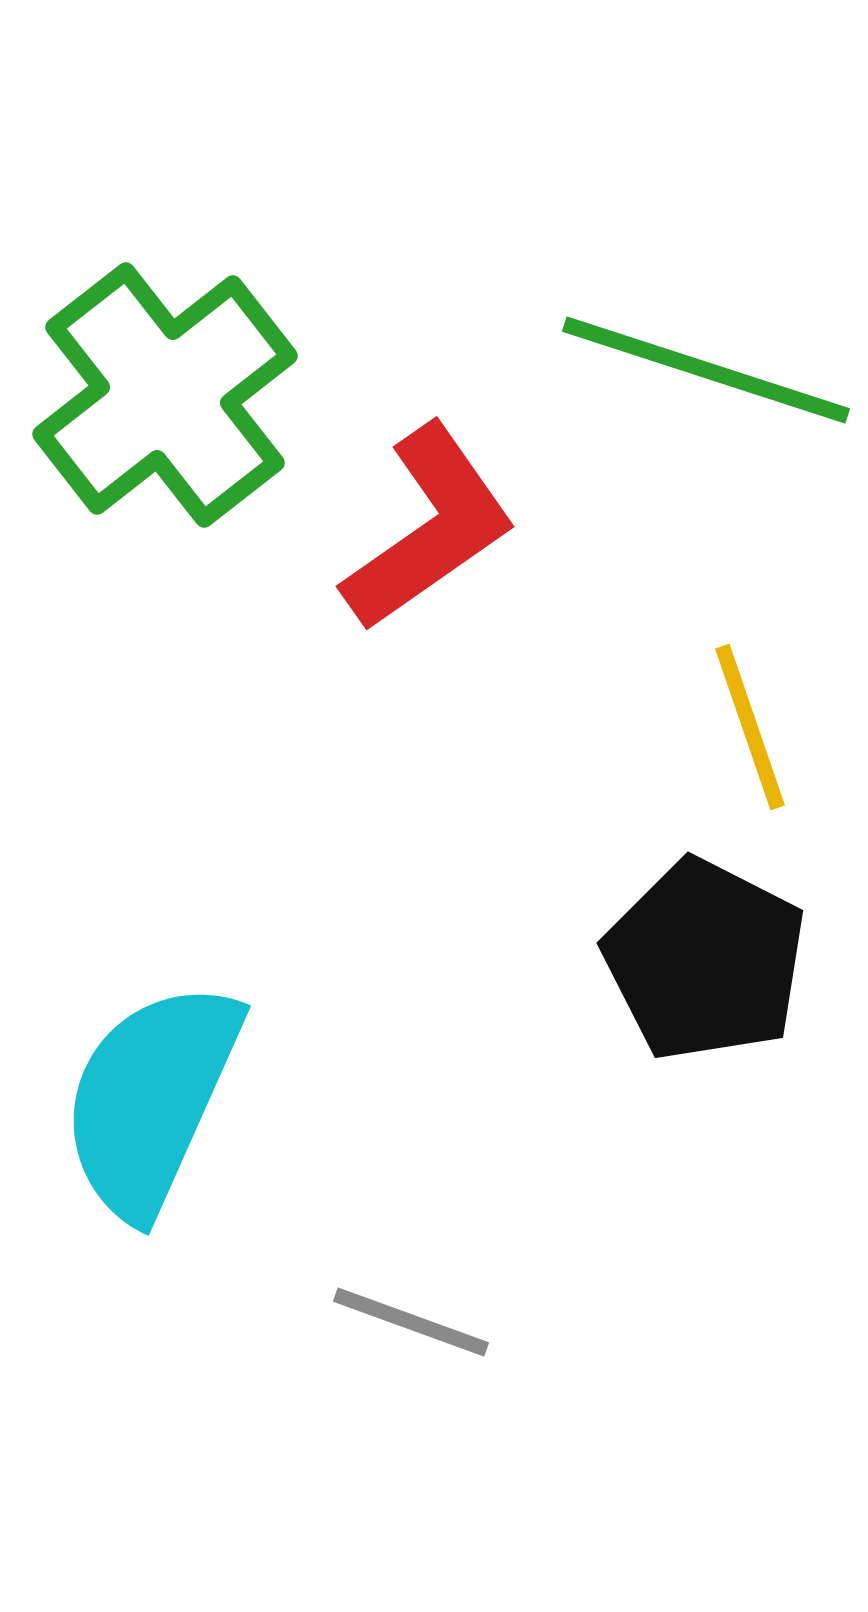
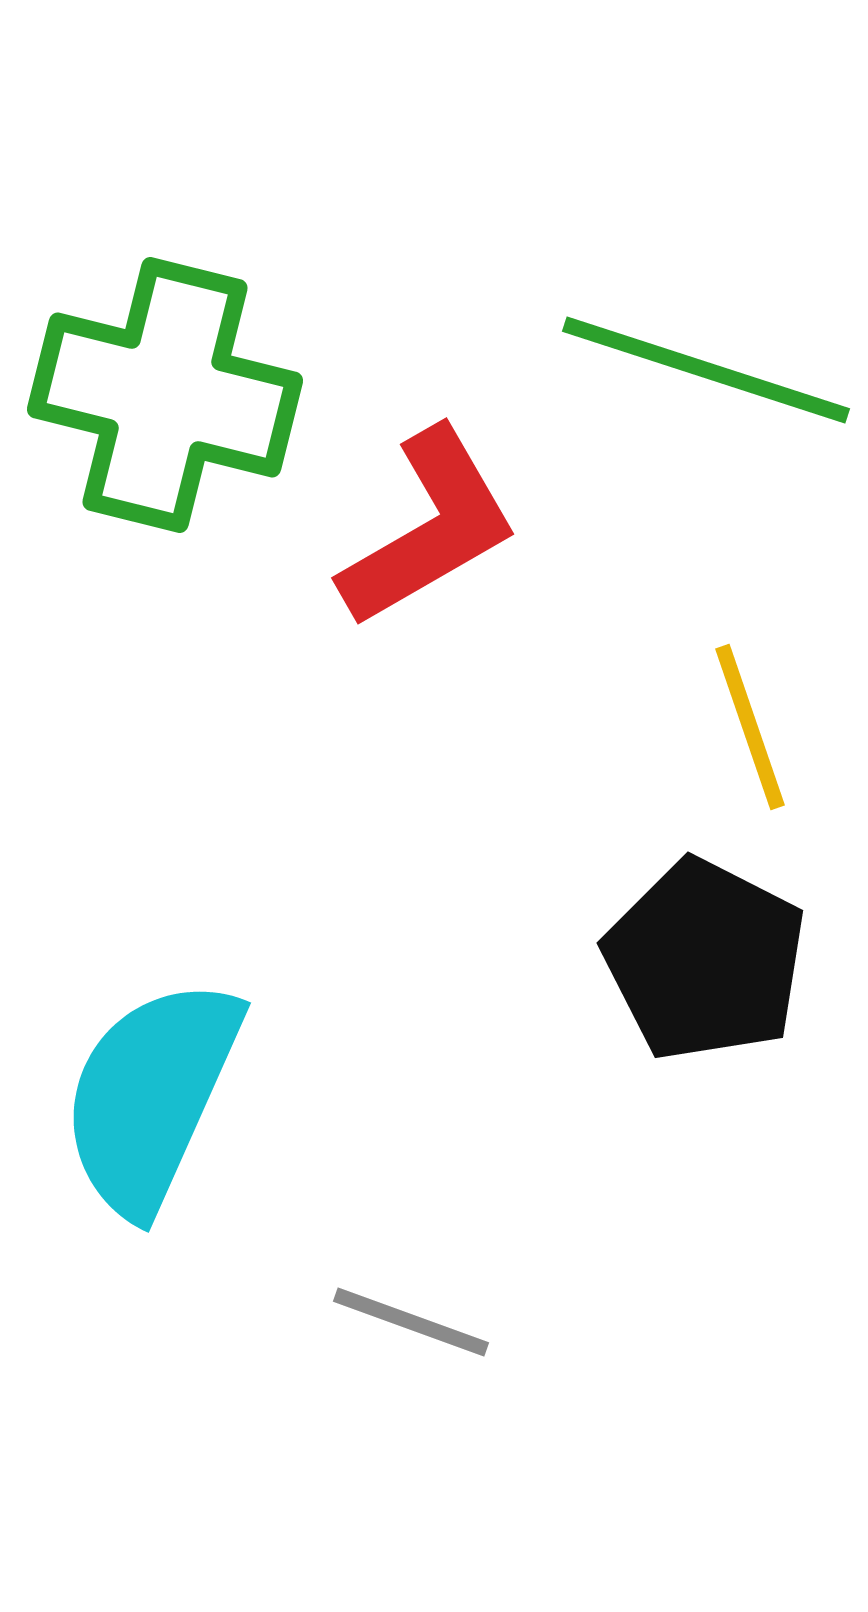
green cross: rotated 38 degrees counterclockwise
red L-shape: rotated 5 degrees clockwise
cyan semicircle: moved 3 px up
